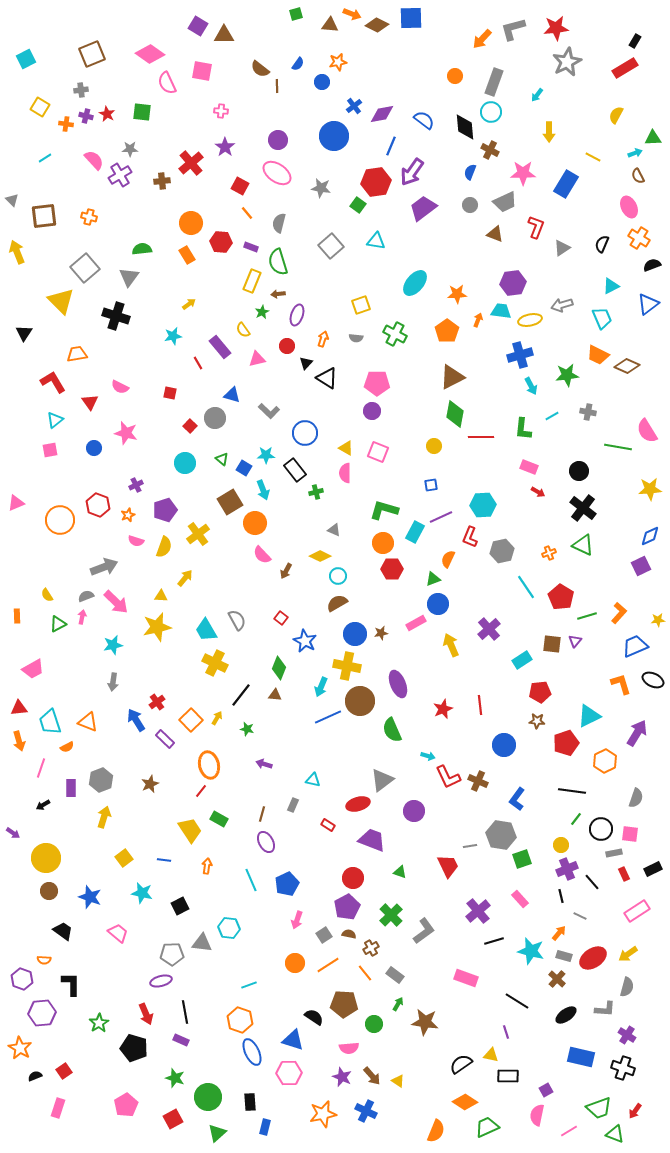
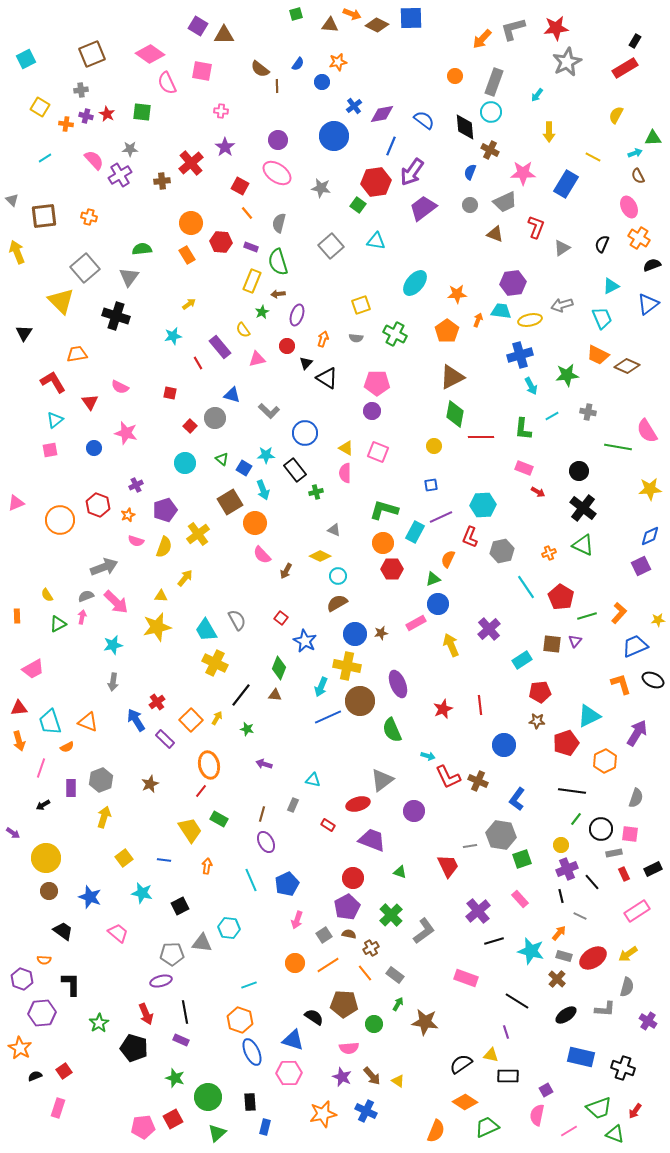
pink rectangle at (529, 467): moved 5 px left, 1 px down
purple cross at (627, 1035): moved 21 px right, 14 px up
pink pentagon at (126, 1105): moved 17 px right, 22 px down; rotated 25 degrees clockwise
